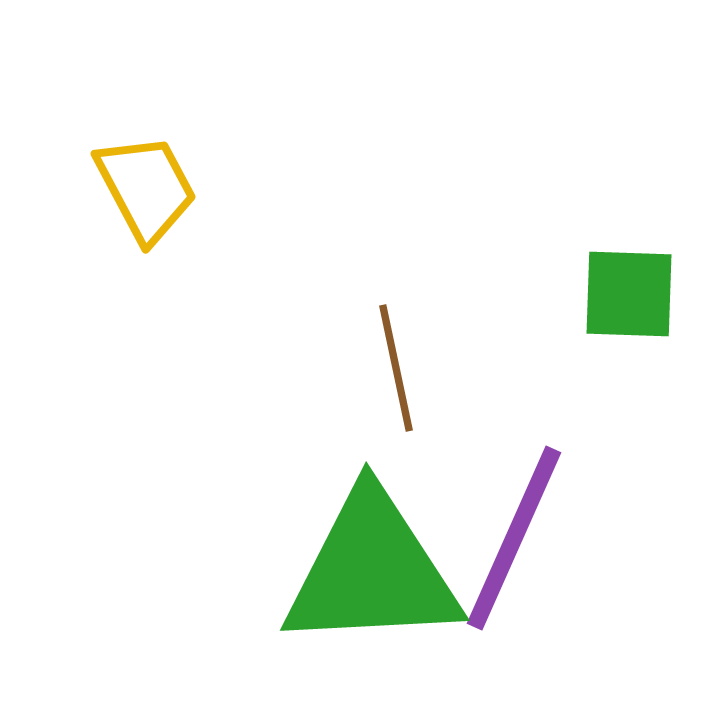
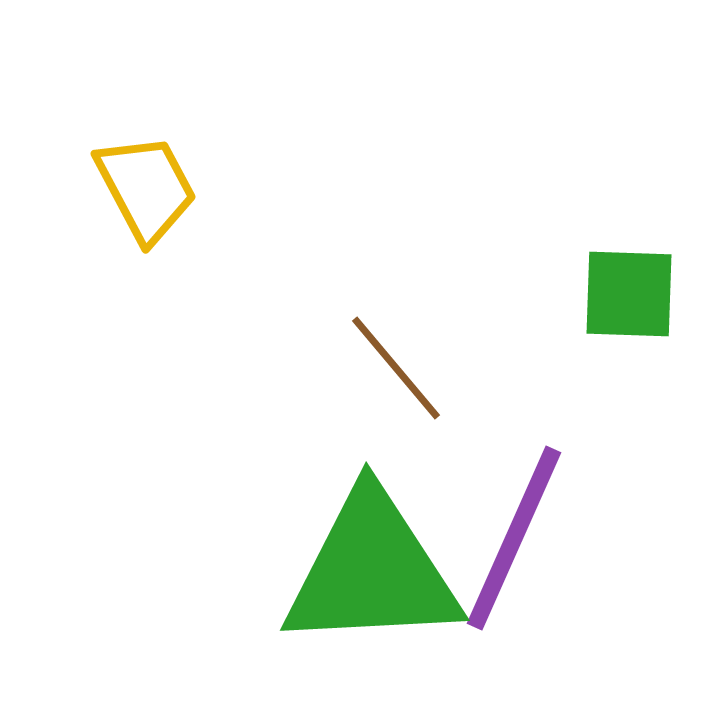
brown line: rotated 28 degrees counterclockwise
